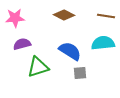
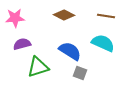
cyan semicircle: rotated 30 degrees clockwise
gray square: rotated 24 degrees clockwise
